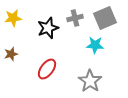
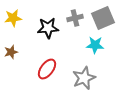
gray square: moved 2 px left
black star: rotated 15 degrees clockwise
brown star: moved 2 px up
gray star: moved 6 px left, 3 px up; rotated 15 degrees clockwise
